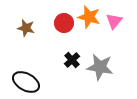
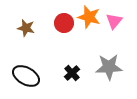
black cross: moved 13 px down
gray star: moved 9 px right; rotated 12 degrees counterclockwise
black ellipse: moved 6 px up
